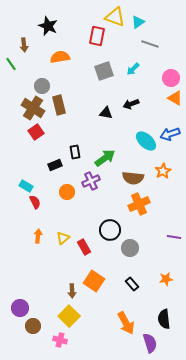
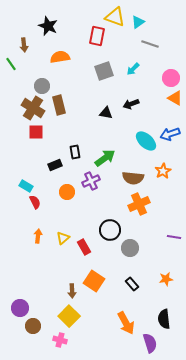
red square at (36, 132): rotated 35 degrees clockwise
